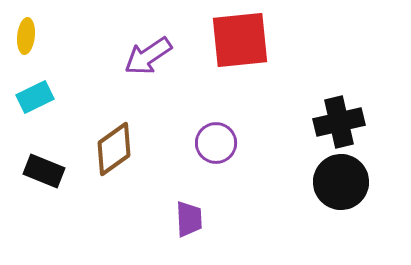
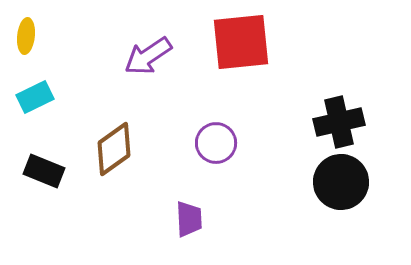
red square: moved 1 px right, 2 px down
